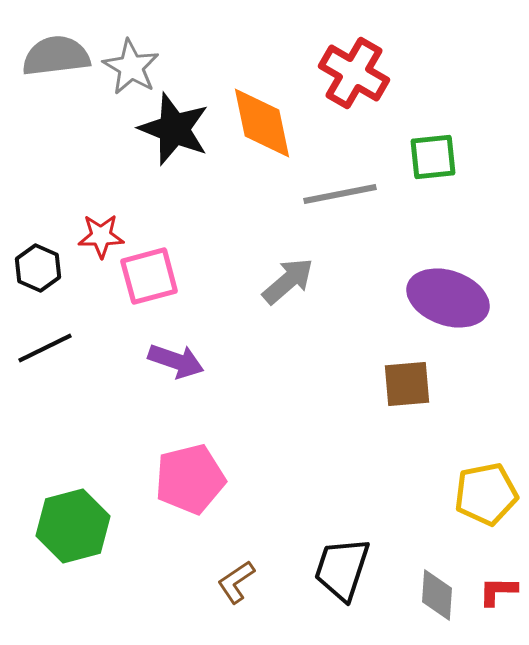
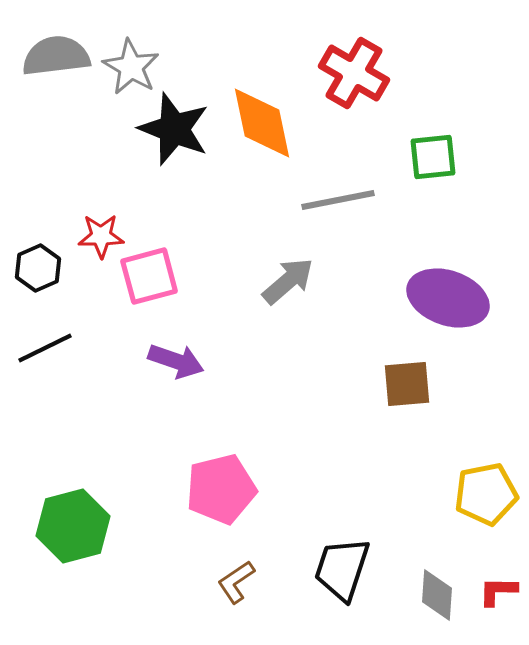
gray line: moved 2 px left, 6 px down
black hexagon: rotated 12 degrees clockwise
pink pentagon: moved 31 px right, 10 px down
